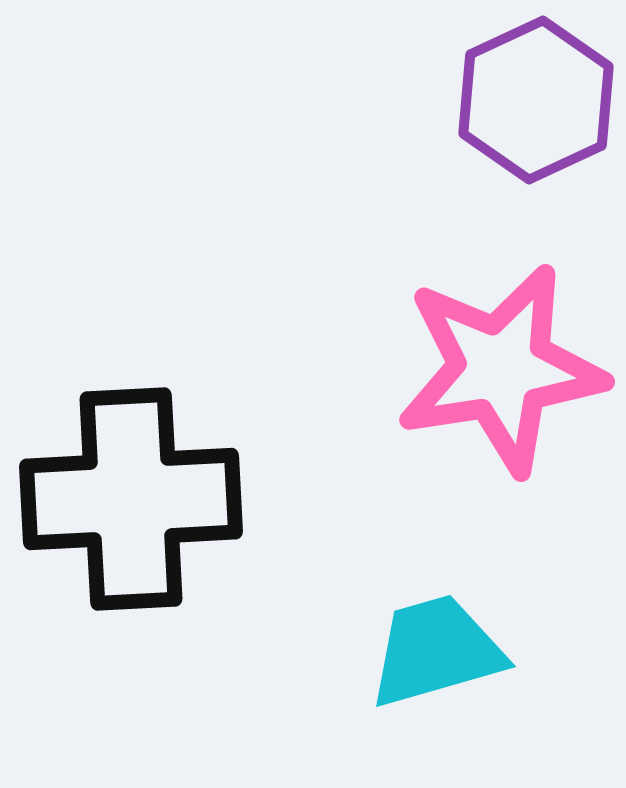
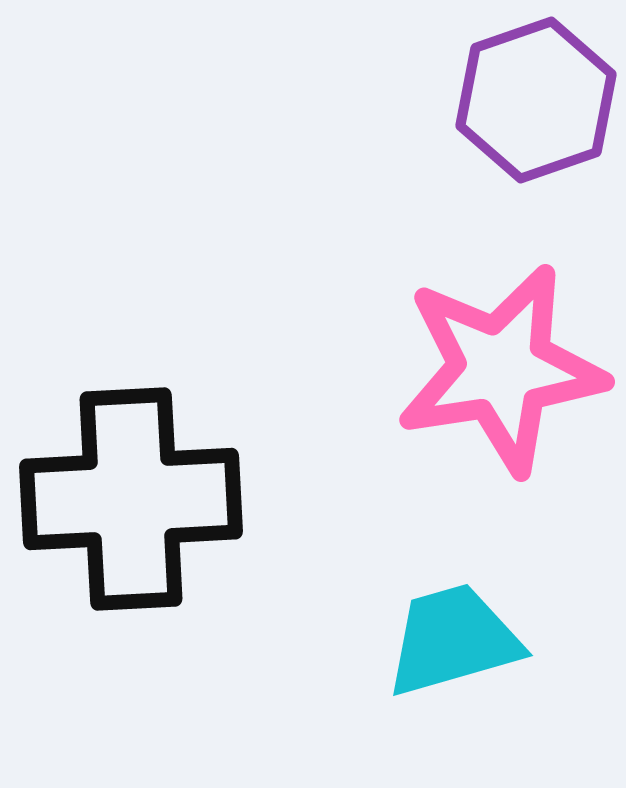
purple hexagon: rotated 6 degrees clockwise
cyan trapezoid: moved 17 px right, 11 px up
